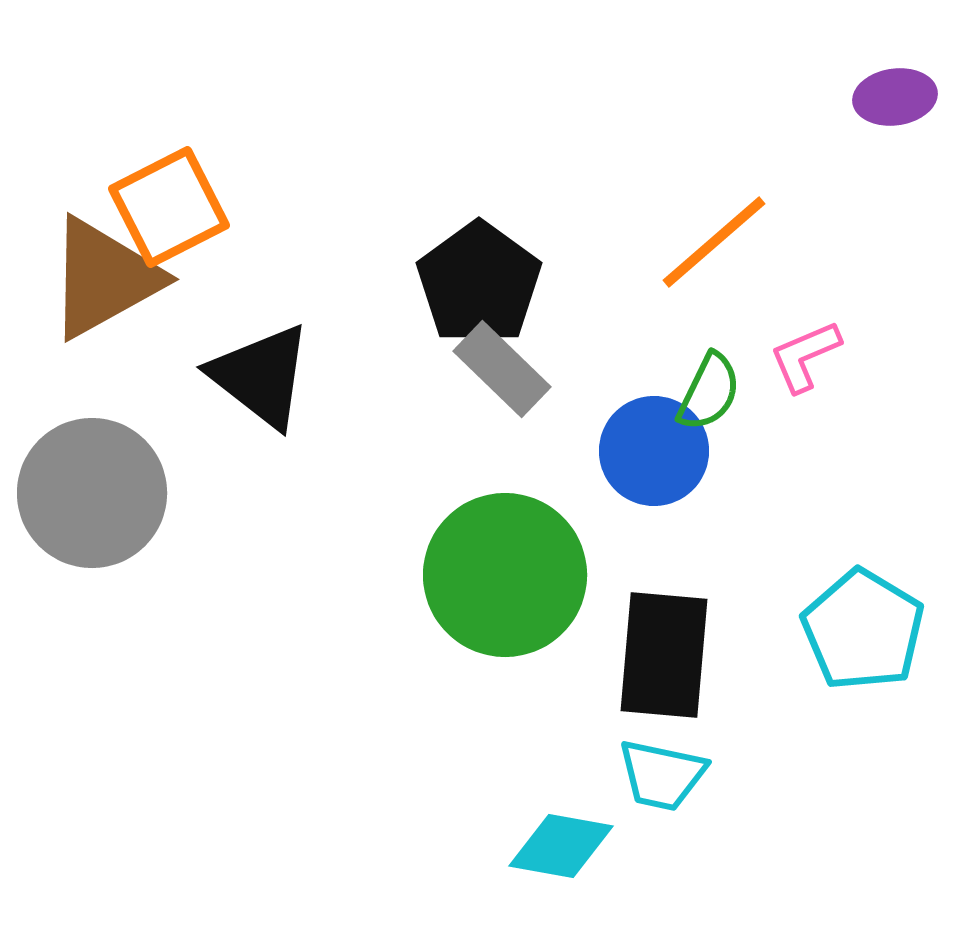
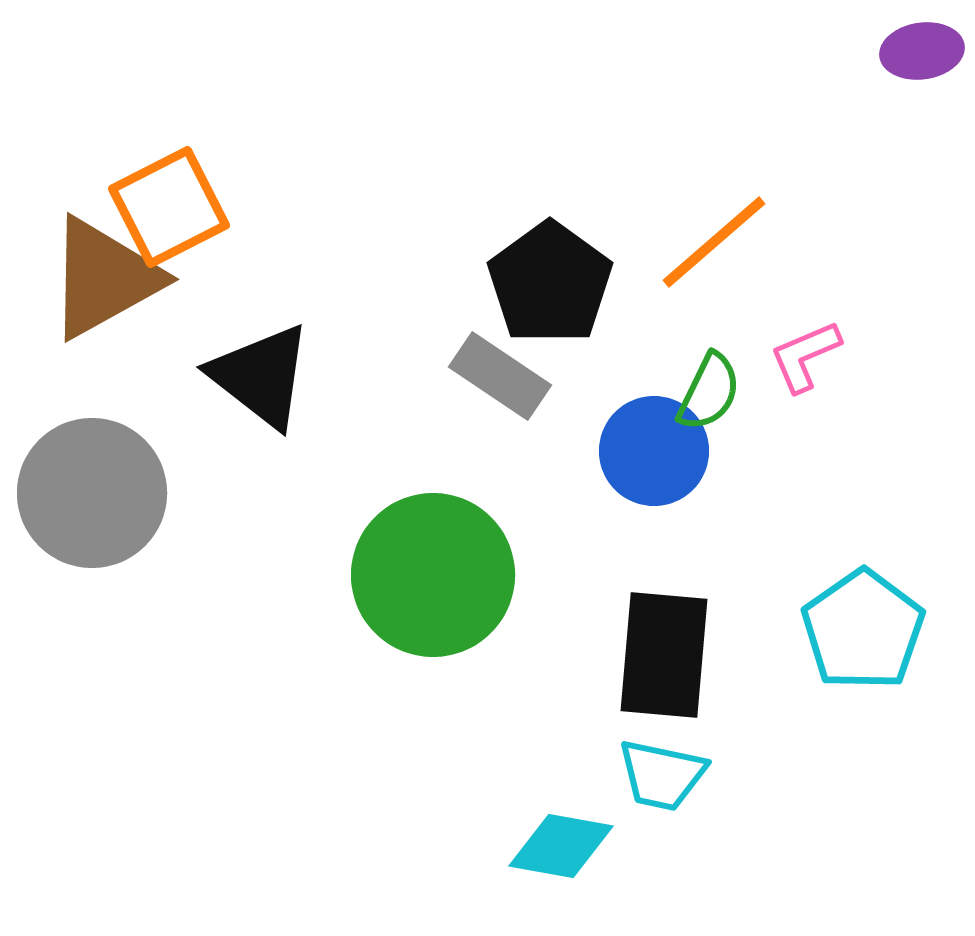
purple ellipse: moved 27 px right, 46 px up
black pentagon: moved 71 px right
gray rectangle: moved 2 px left, 7 px down; rotated 10 degrees counterclockwise
green circle: moved 72 px left
cyan pentagon: rotated 6 degrees clockwise
